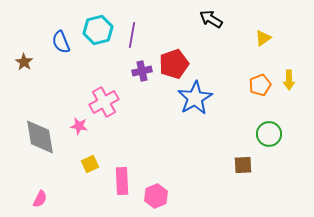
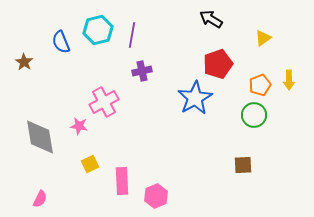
red pentagon: moved 44 px right
green circle: moved 15 px left, 19 px up
